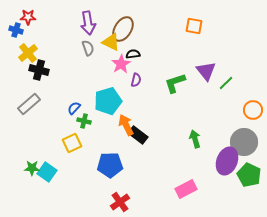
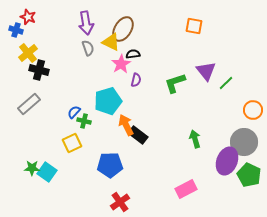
red star: rotated 21 degrees clockwise
purple arrow: moved 2 px left
blue semicircle: moved 4 px down
